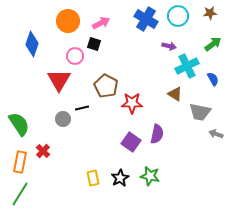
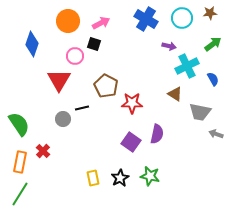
cyan circle: moved 4 px right, 2 px down
